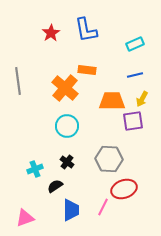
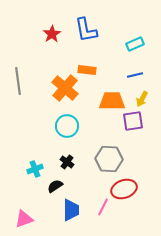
red star: moved 1 px right, 1 px down
pink triangle: moved 1 px left, 1 px down
